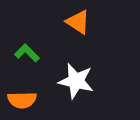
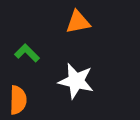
orange triangle: rotated 44 degrees counterclockwise
orange semicircle: moved 4 px left; rotated 88 degrees counterclockwise
